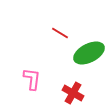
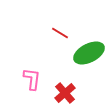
red cross: moved 8 px left; rotated 20 degrees clockwise
